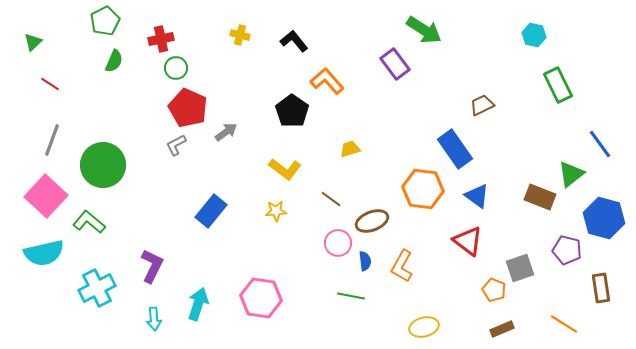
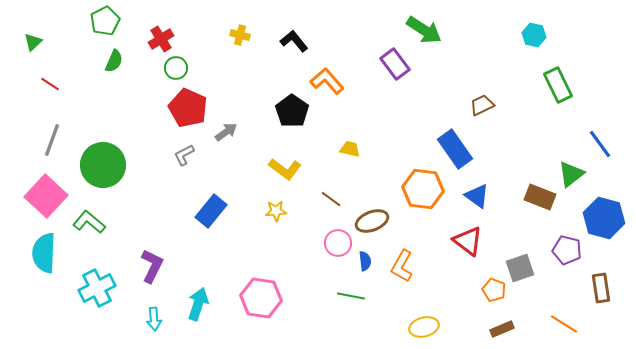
red cross at (161, 39): rotated 20 degrees counterclockwise
gray L-shape at (176, 145): moved 8 px right, 10 px down
yellow trapezoid at (350, 149): rotated 30 degrees clockwise
cyan semicircle at (44, 253): rotated 105 degrees clockwise
